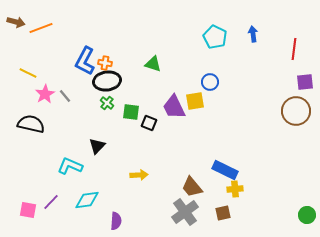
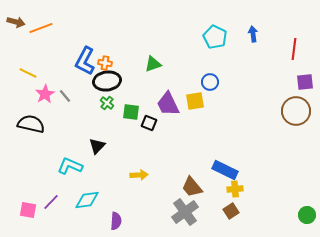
green triangle: rotated 36 degrees counterclockwise
purple trapezoid: moved 6 px left, 3 px up
brown square: moved 8 px right, 2 px up; rotated 21 degrees counterclockwise
